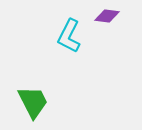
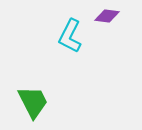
cyan L-shape: moved 1 px right
